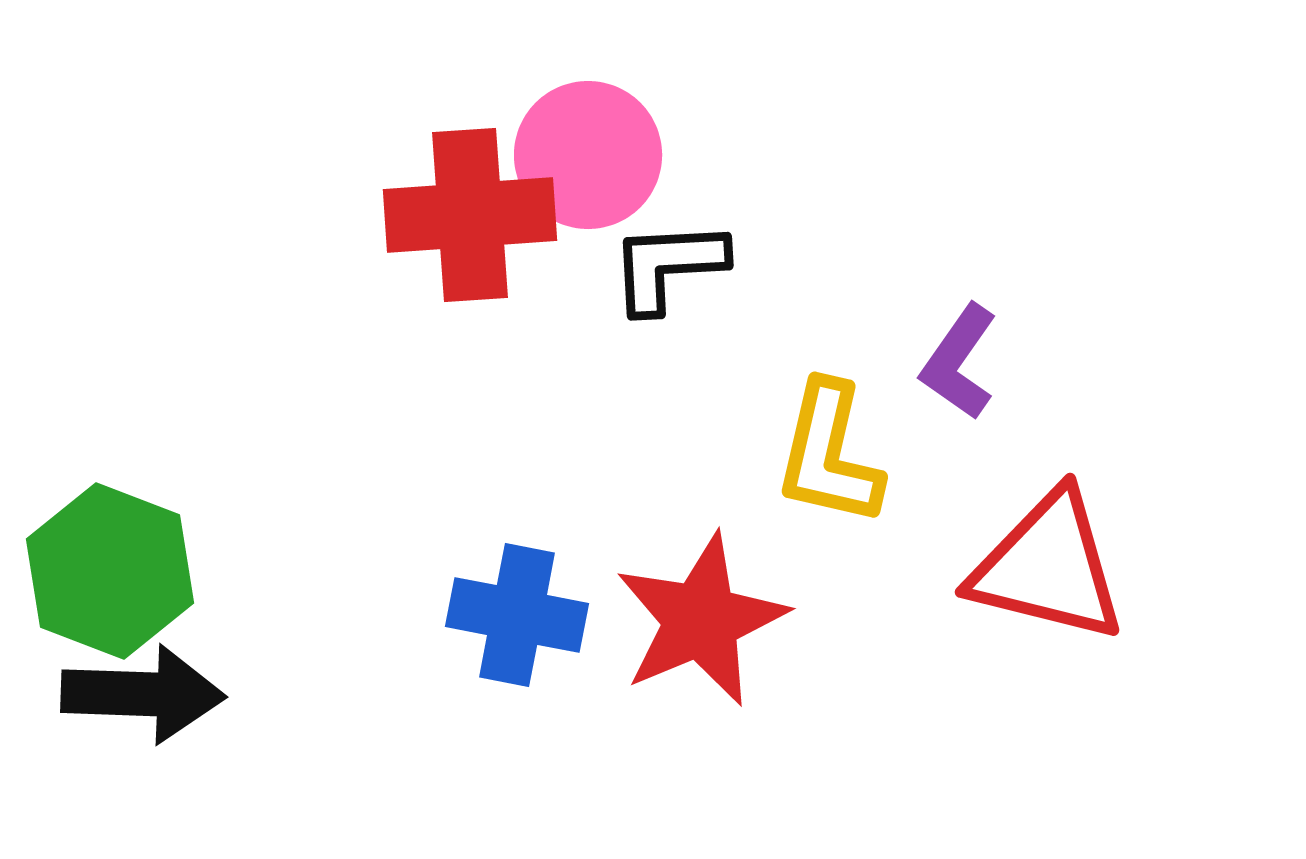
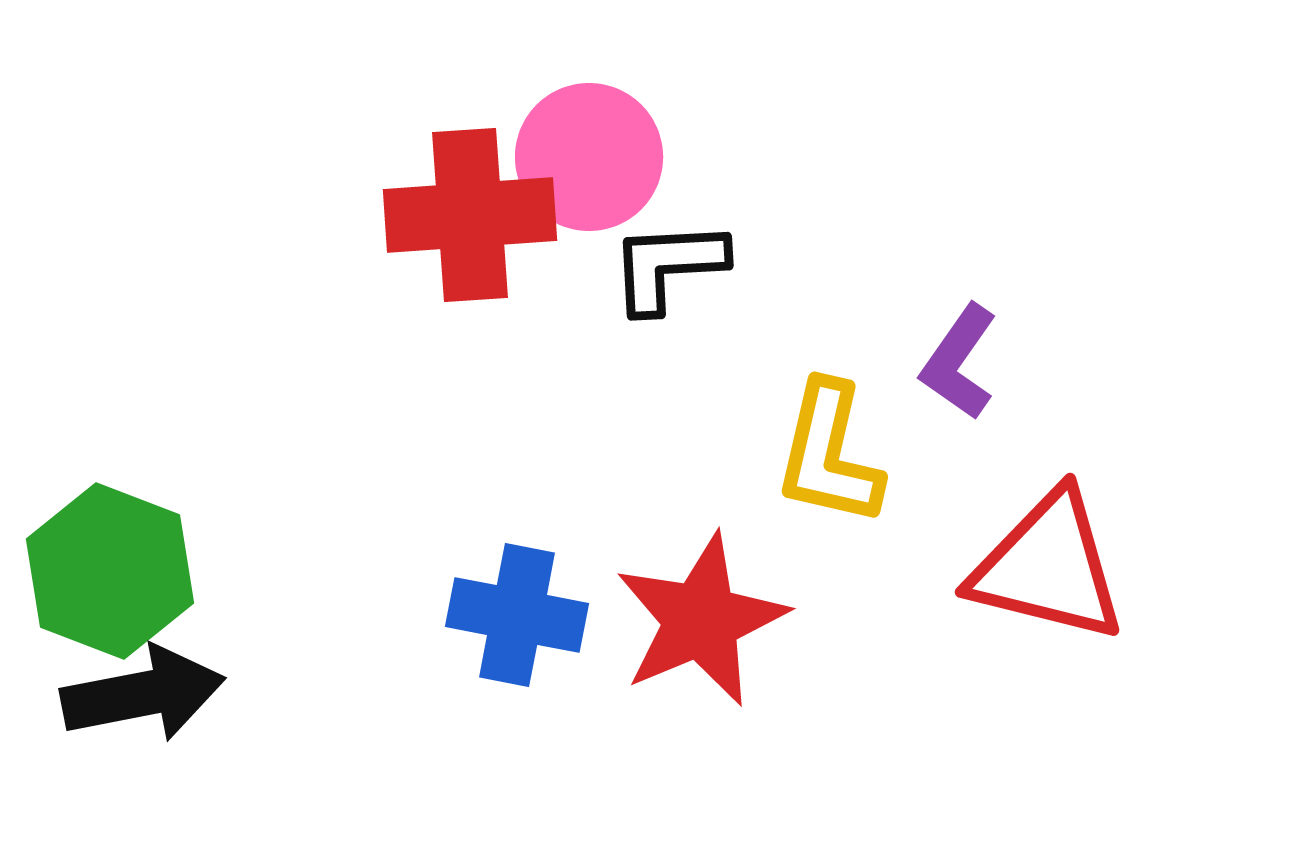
pink circle: moved 1 px right, 2 px down
black arrow: rotated 13 degrees counterclockwise
